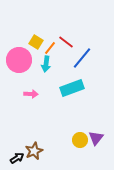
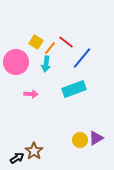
pink circle: moved 3 px left, 2 px down
cyan rectangle: moved 2 px right, 1 px down
purple triangle: rotated 21 degrees clockwise
brown star: rotated 12 degrees counterclockwise
